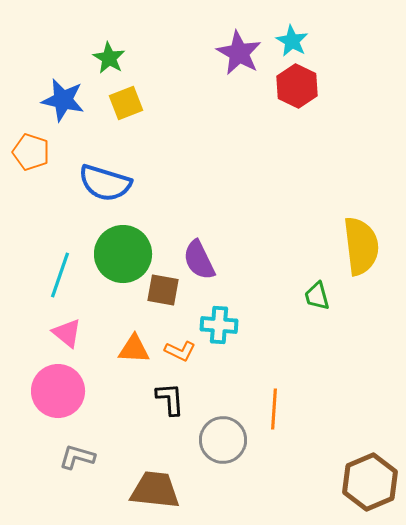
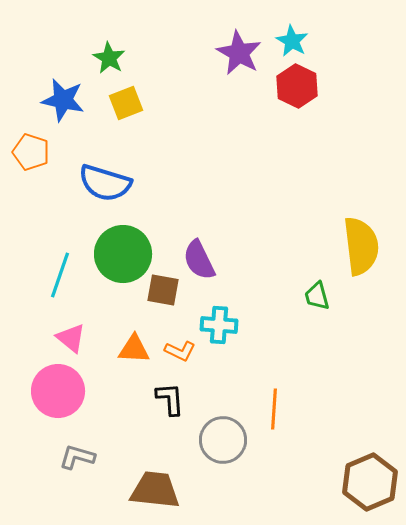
pink triangle: moved 4 px right, 5 px down
